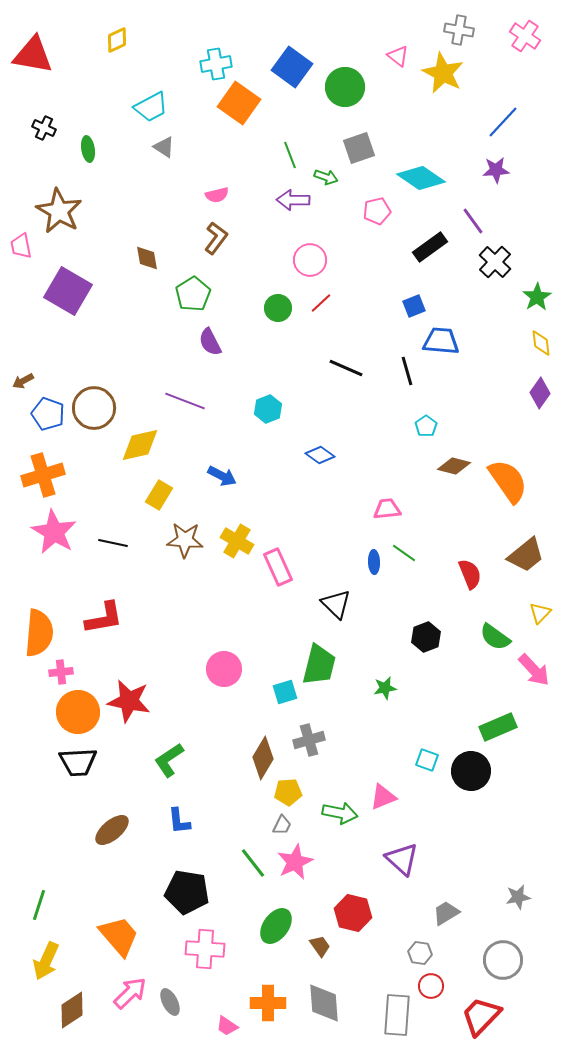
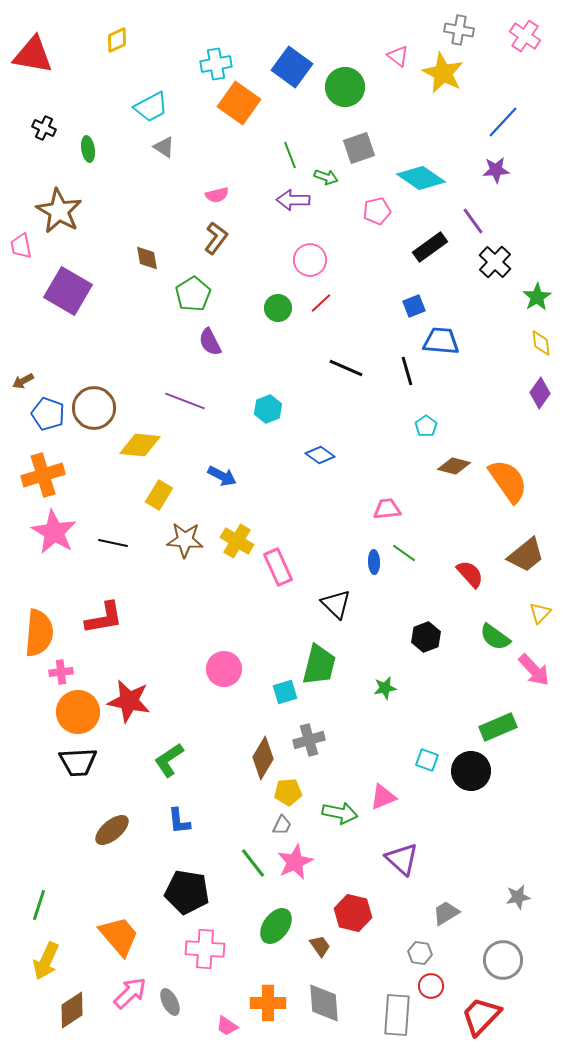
yellow diamond at (140, 445): rotated 18 degrees clockwise
red semicircle at (470, 574): rotated 20 degrees counterclockwise
